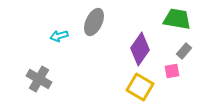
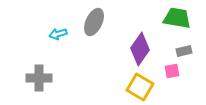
green trapezoid: moved 1 px up
cyan arrow: moved 1 px left, 2 px up
gray rectangle: rotated 35 degrees clockwise
gray cross: moved 1 px up; rotated 30 degrees counterclockwise
